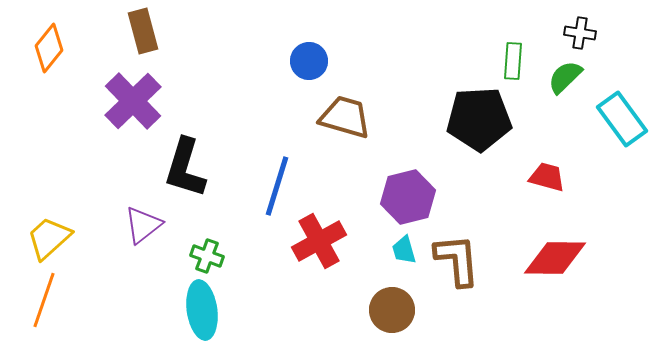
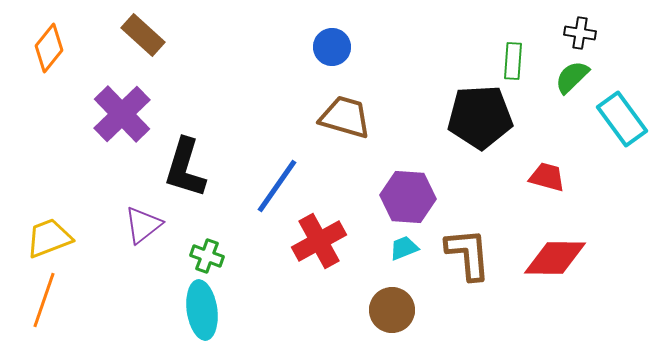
brown rectangle: moved 4 px down; rotated 33 degrees counterclockwise
blue circle: moved 23 px right, 14 px up
green semicircle: moved 7 px right
purple cross: moved 11 px left, 13 px down
black pentagon: moved 1 px right, 2 px up
blue line: rotated 18 degrees clockwise
purple hexagon: rotated 18 degrees clockwise
yellow trapezoid: rotated 21 degrees clockwise
cyan trapezoid: moved 2 px up; rotated 84 degrees clockwise
brown L-shape: moved 11 px right, 6 px up
